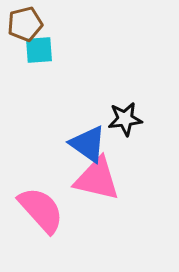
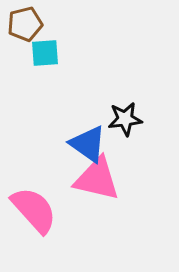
cyan square: moved 6 px right, 3 px down
pink semicircle: moved 7 px left
